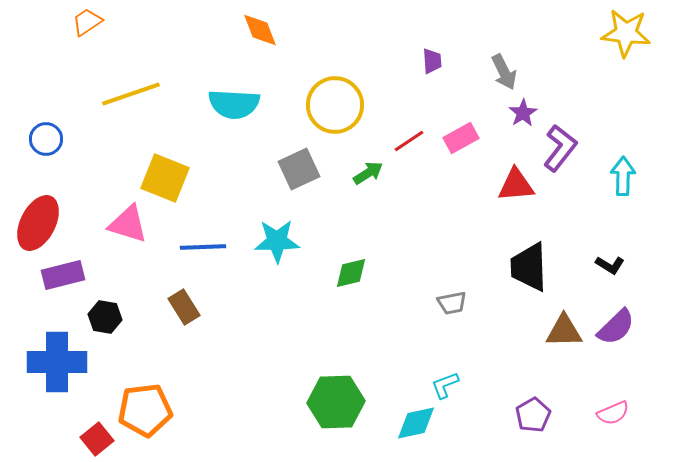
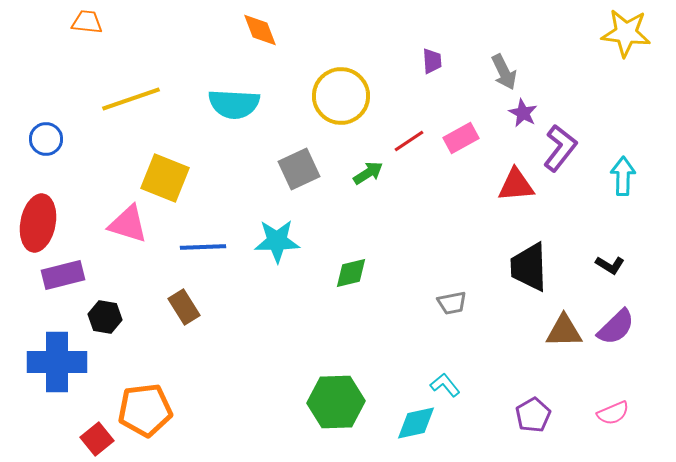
orange trapezoid: rotated 40 degrees clockwise
yellow line: moved 5 px down
yellow circle: moved 6 px right, 9 px up
purple star: rotated 12 degrees counterclockwise
red ellipse: rotated 16 degrees counterclockwise
cyan L-shape: rotated 72 degrees clockwise
